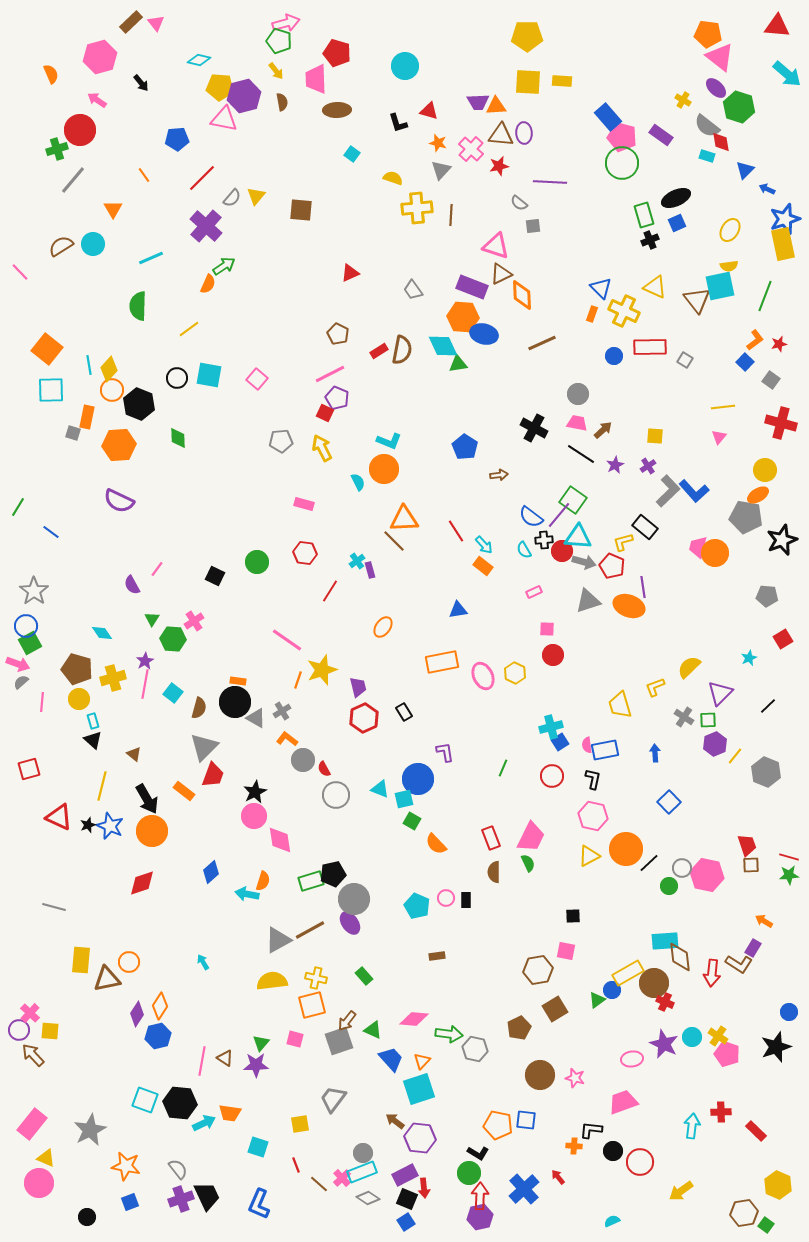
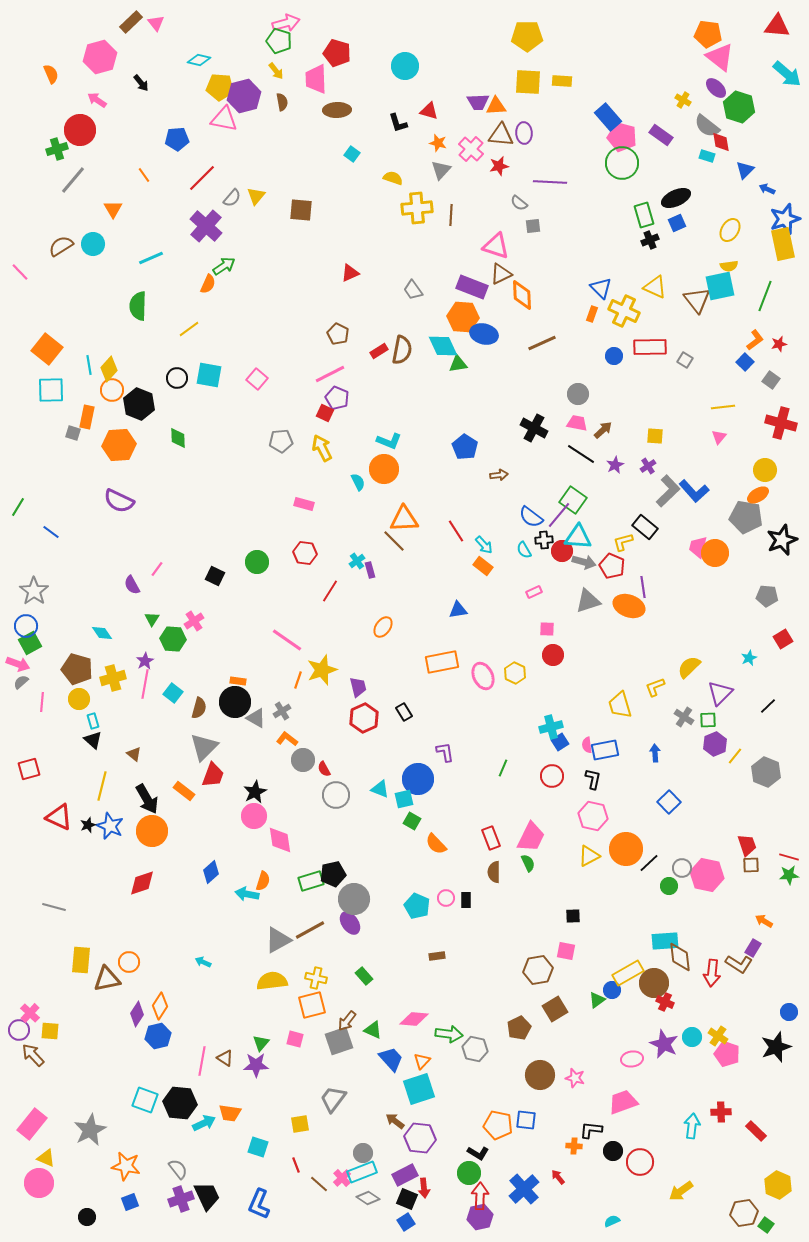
cyan arrow at (203, 962): rotated 35 degrees counterclockwise
